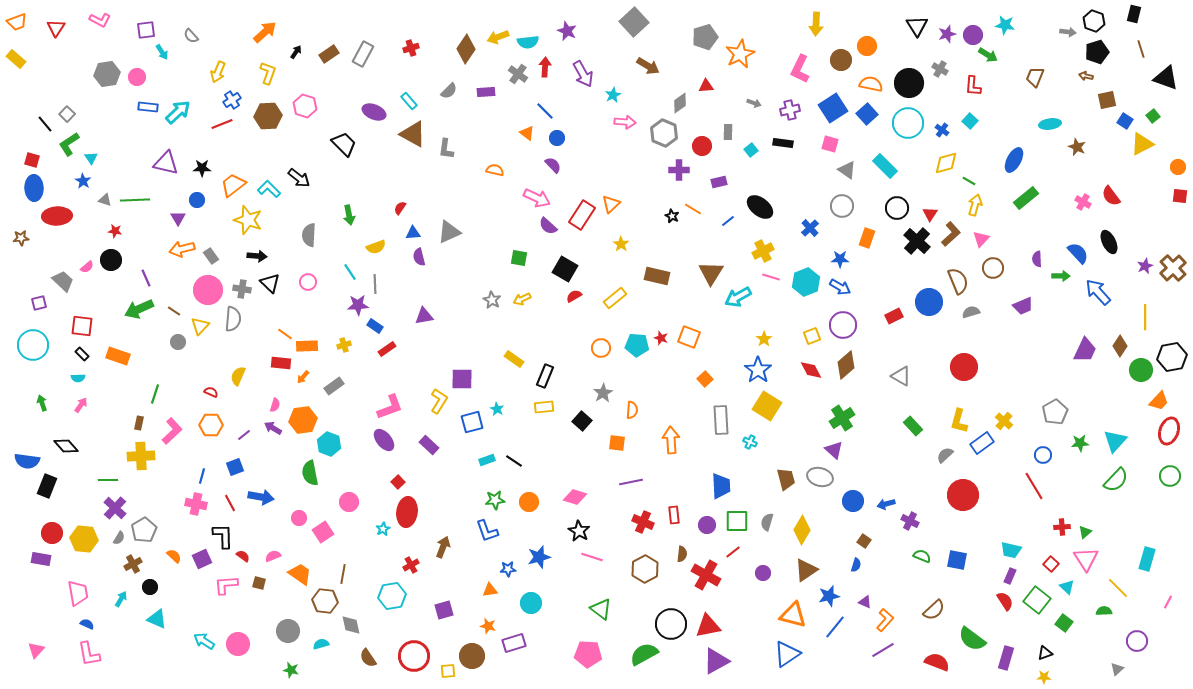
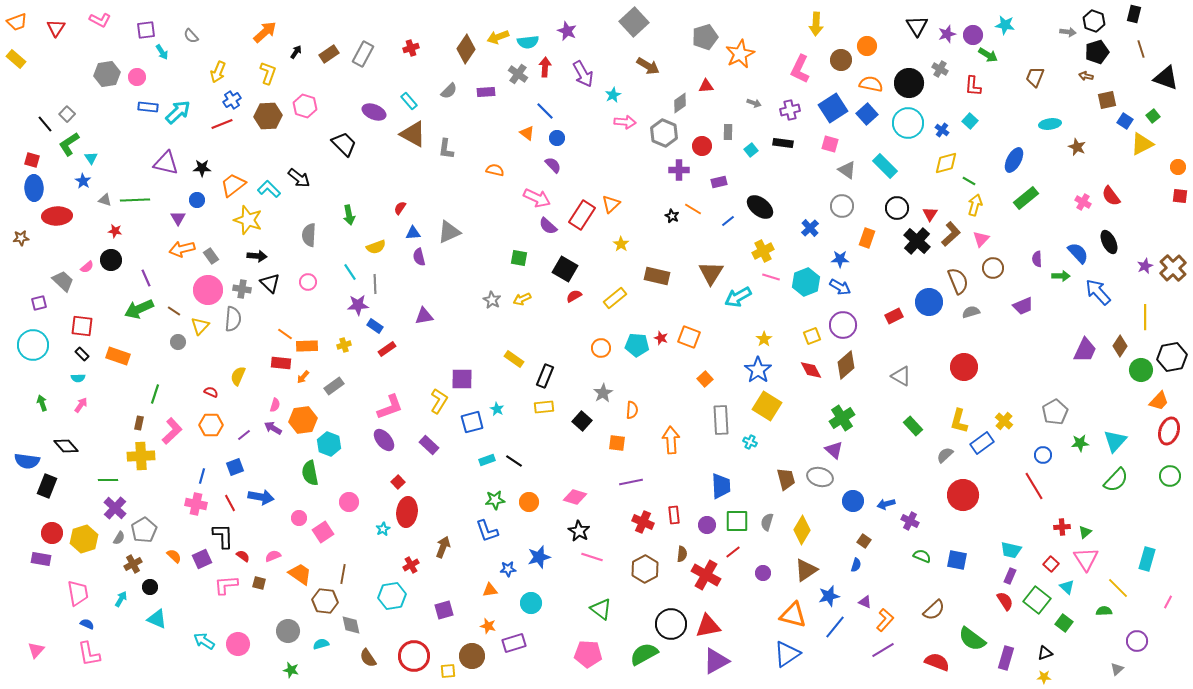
yellow hexagon at (84, 539): rotated 24 degrees counterclockwise
